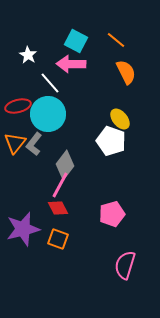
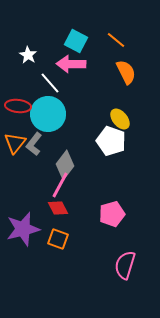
red ellipse: rotated 20 degrees clockwise
